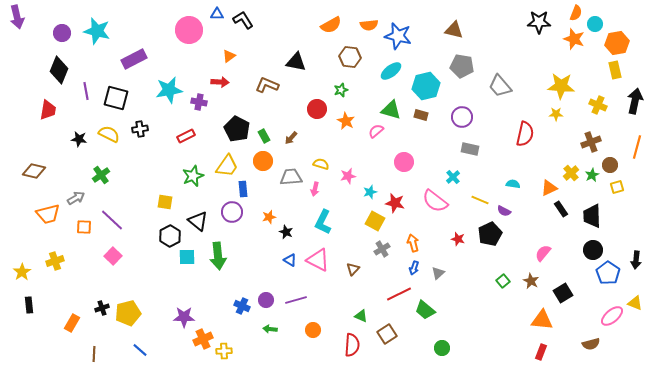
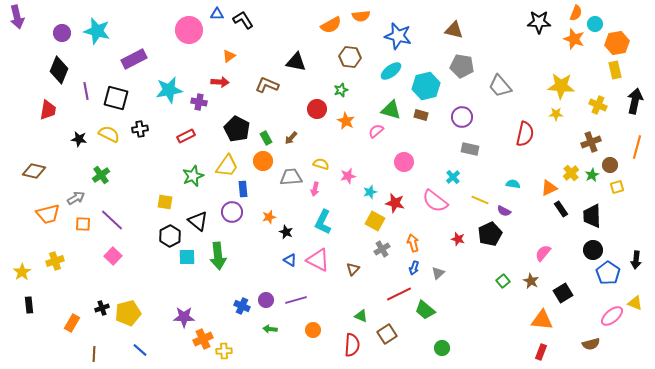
orange semicircle at (369, 25): moved 8 px left, 9 px up
green rectangle at (264, 136): moved 2 px right, 2 px down
orange square at (84, 227): moved 1 px left, 3 px up
